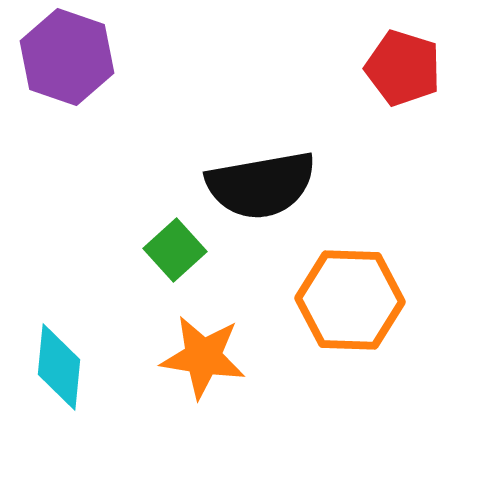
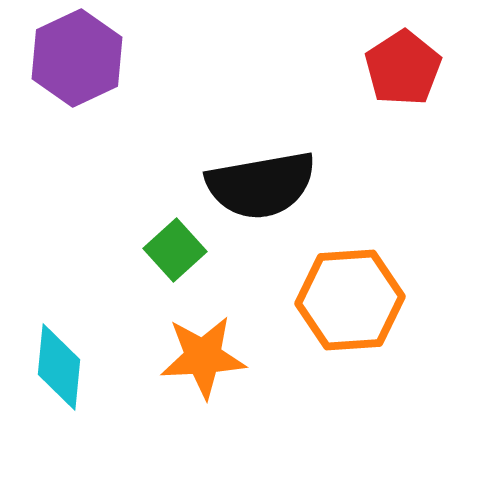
purple hexagon: moved 10 px right, 1 px down; rotated 16 degrees clockwise
red pentagon: rotated 22 degrees clockwise
orange hexagon: rotated 6 degrees counterclockwise
orange star: rotated 12 degrees counterclockwise
